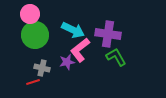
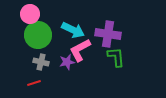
green circle: moved 3 px right
pink L-shape: rotated 10 degrees clockwise
green L-shape: rotated 25 degrees clockwise
gray cross: moved 1 px left, 6 px up
red line: moved 1 px right, 1 px down
